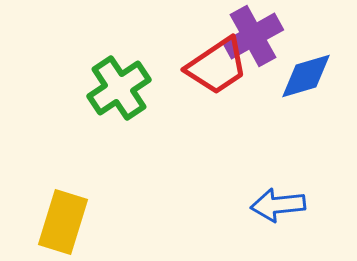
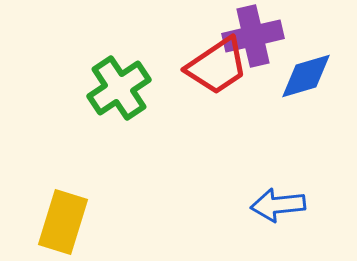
purple cross: rotated 16 degrees clockwise
